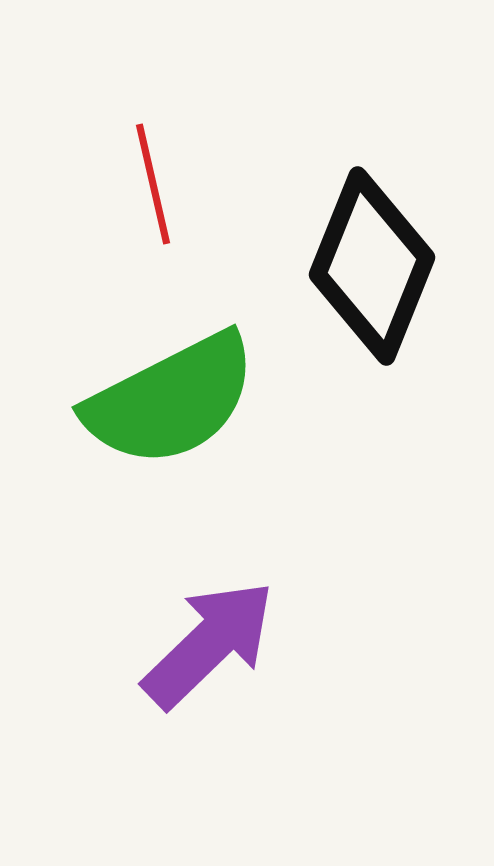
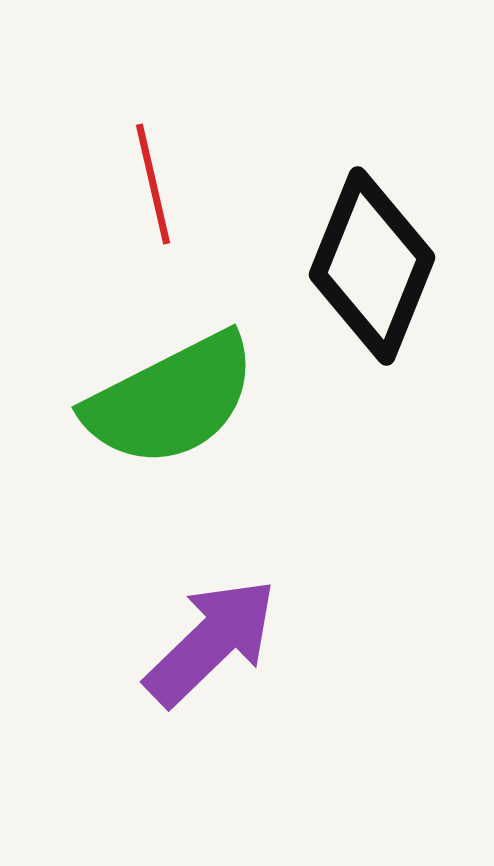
purple arrow: moved 2 px right, 2 px up
